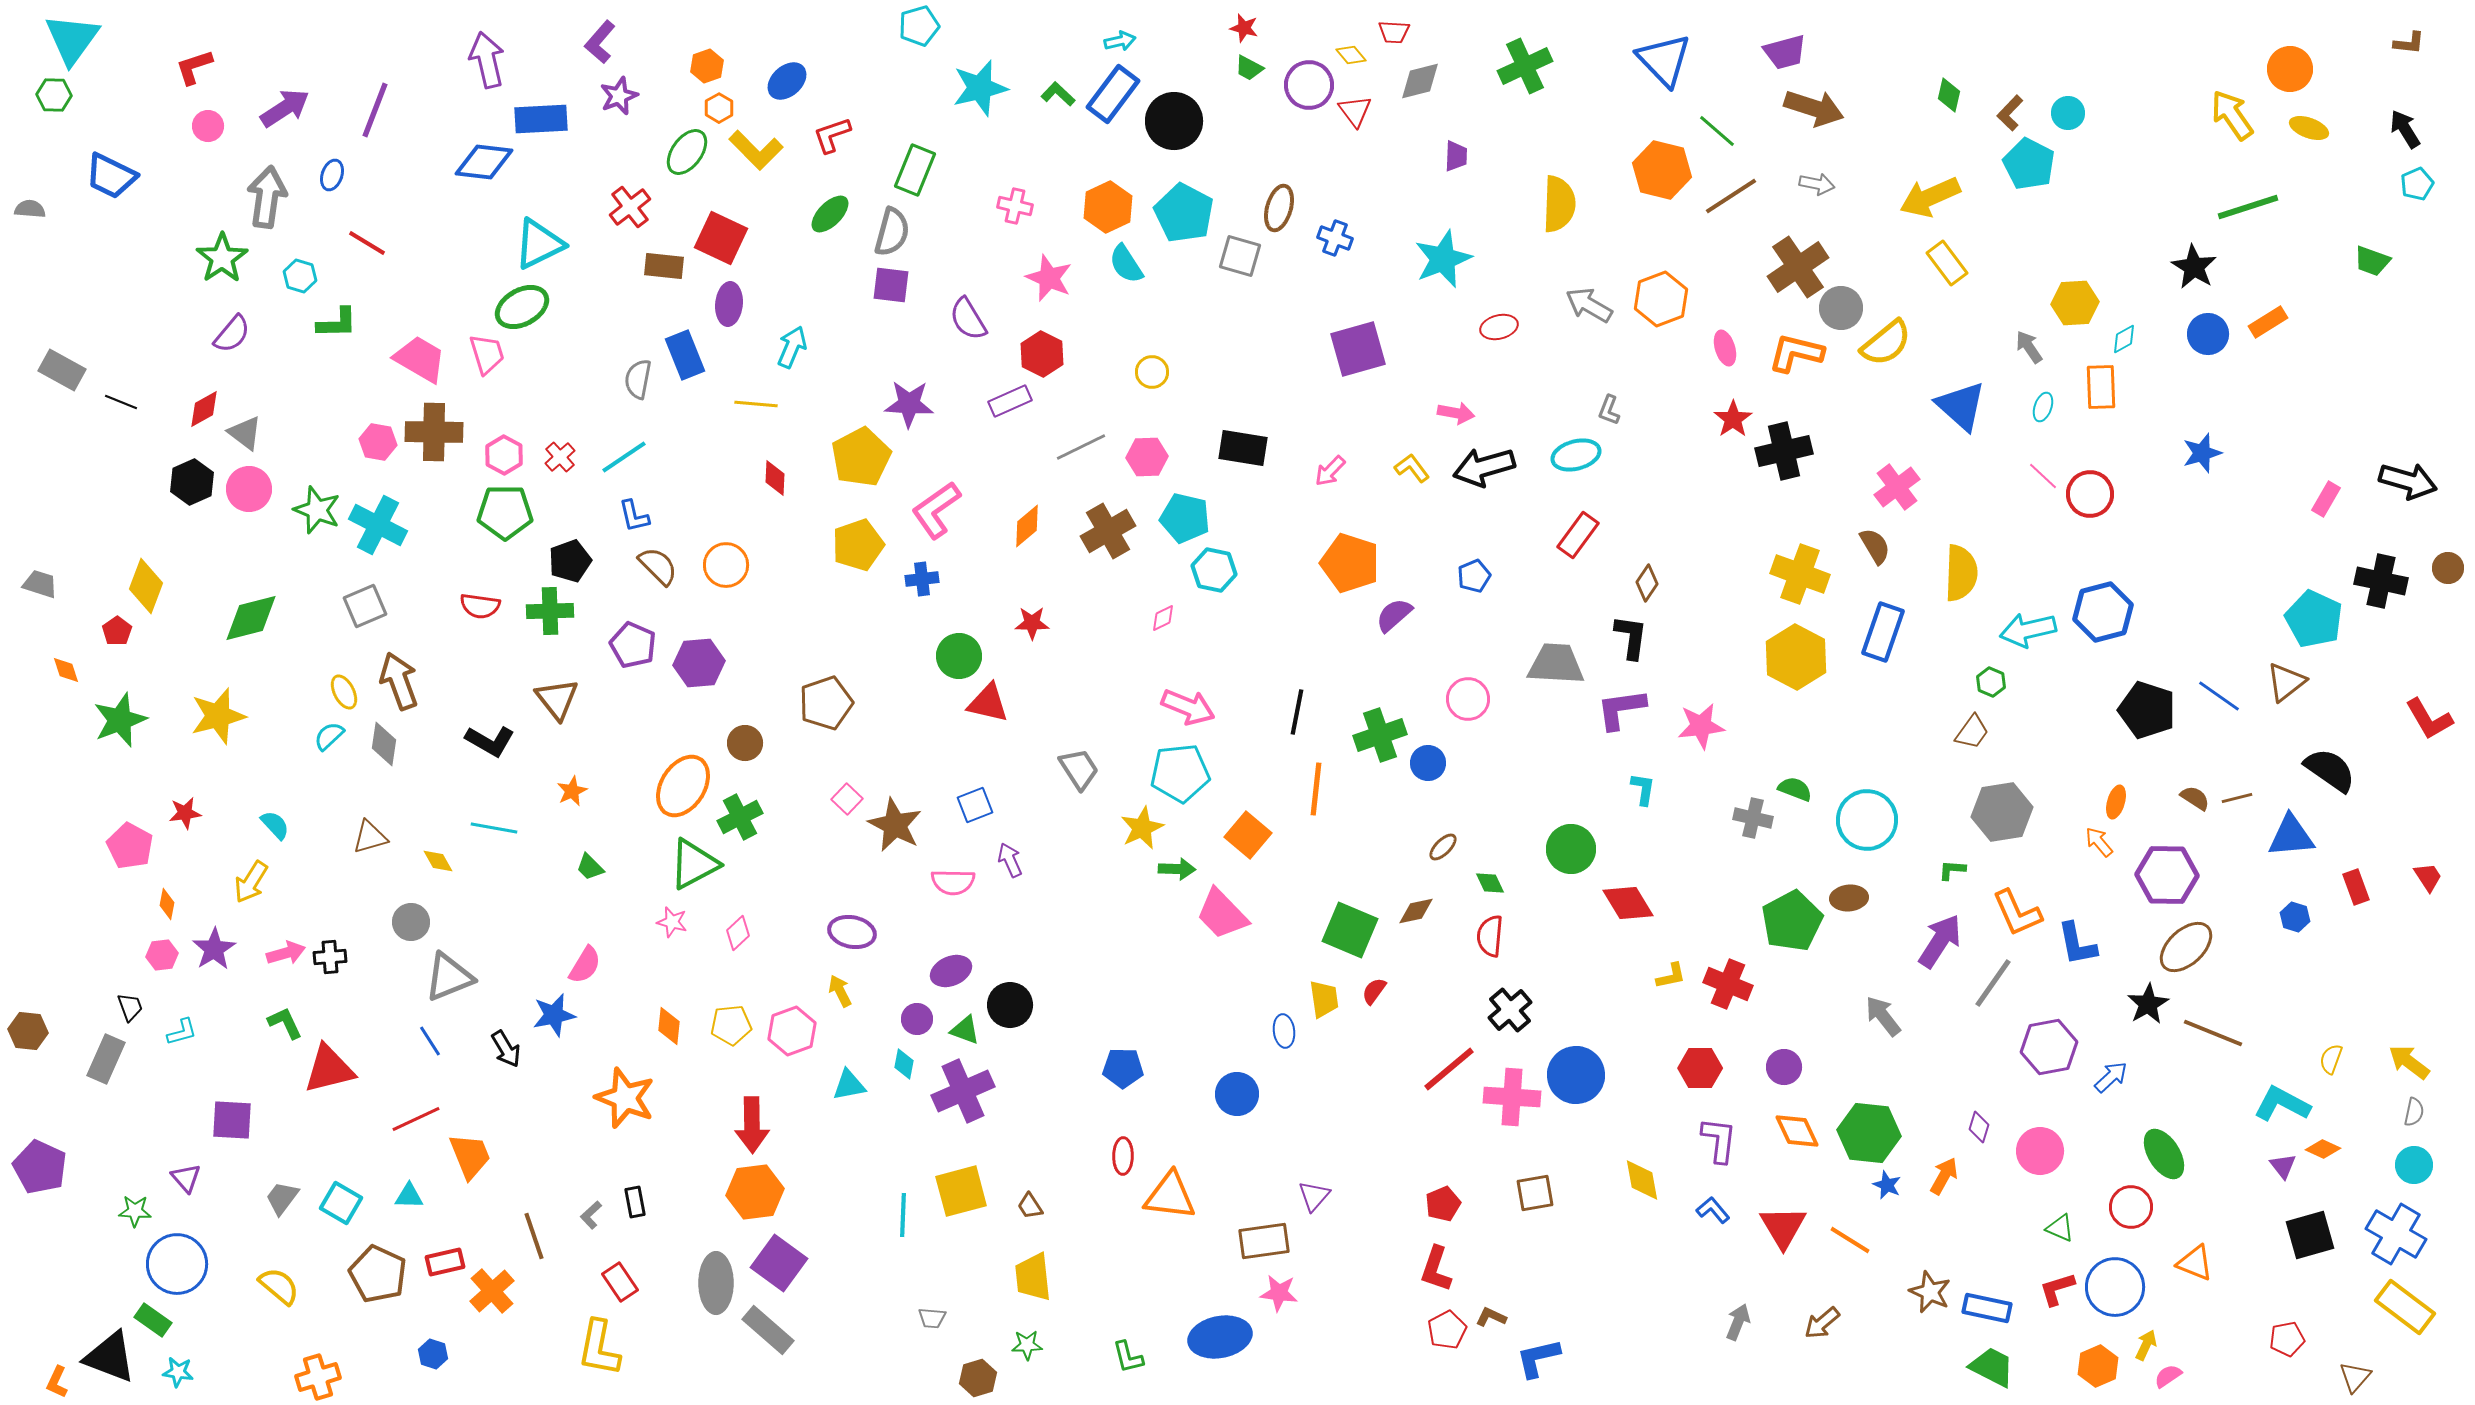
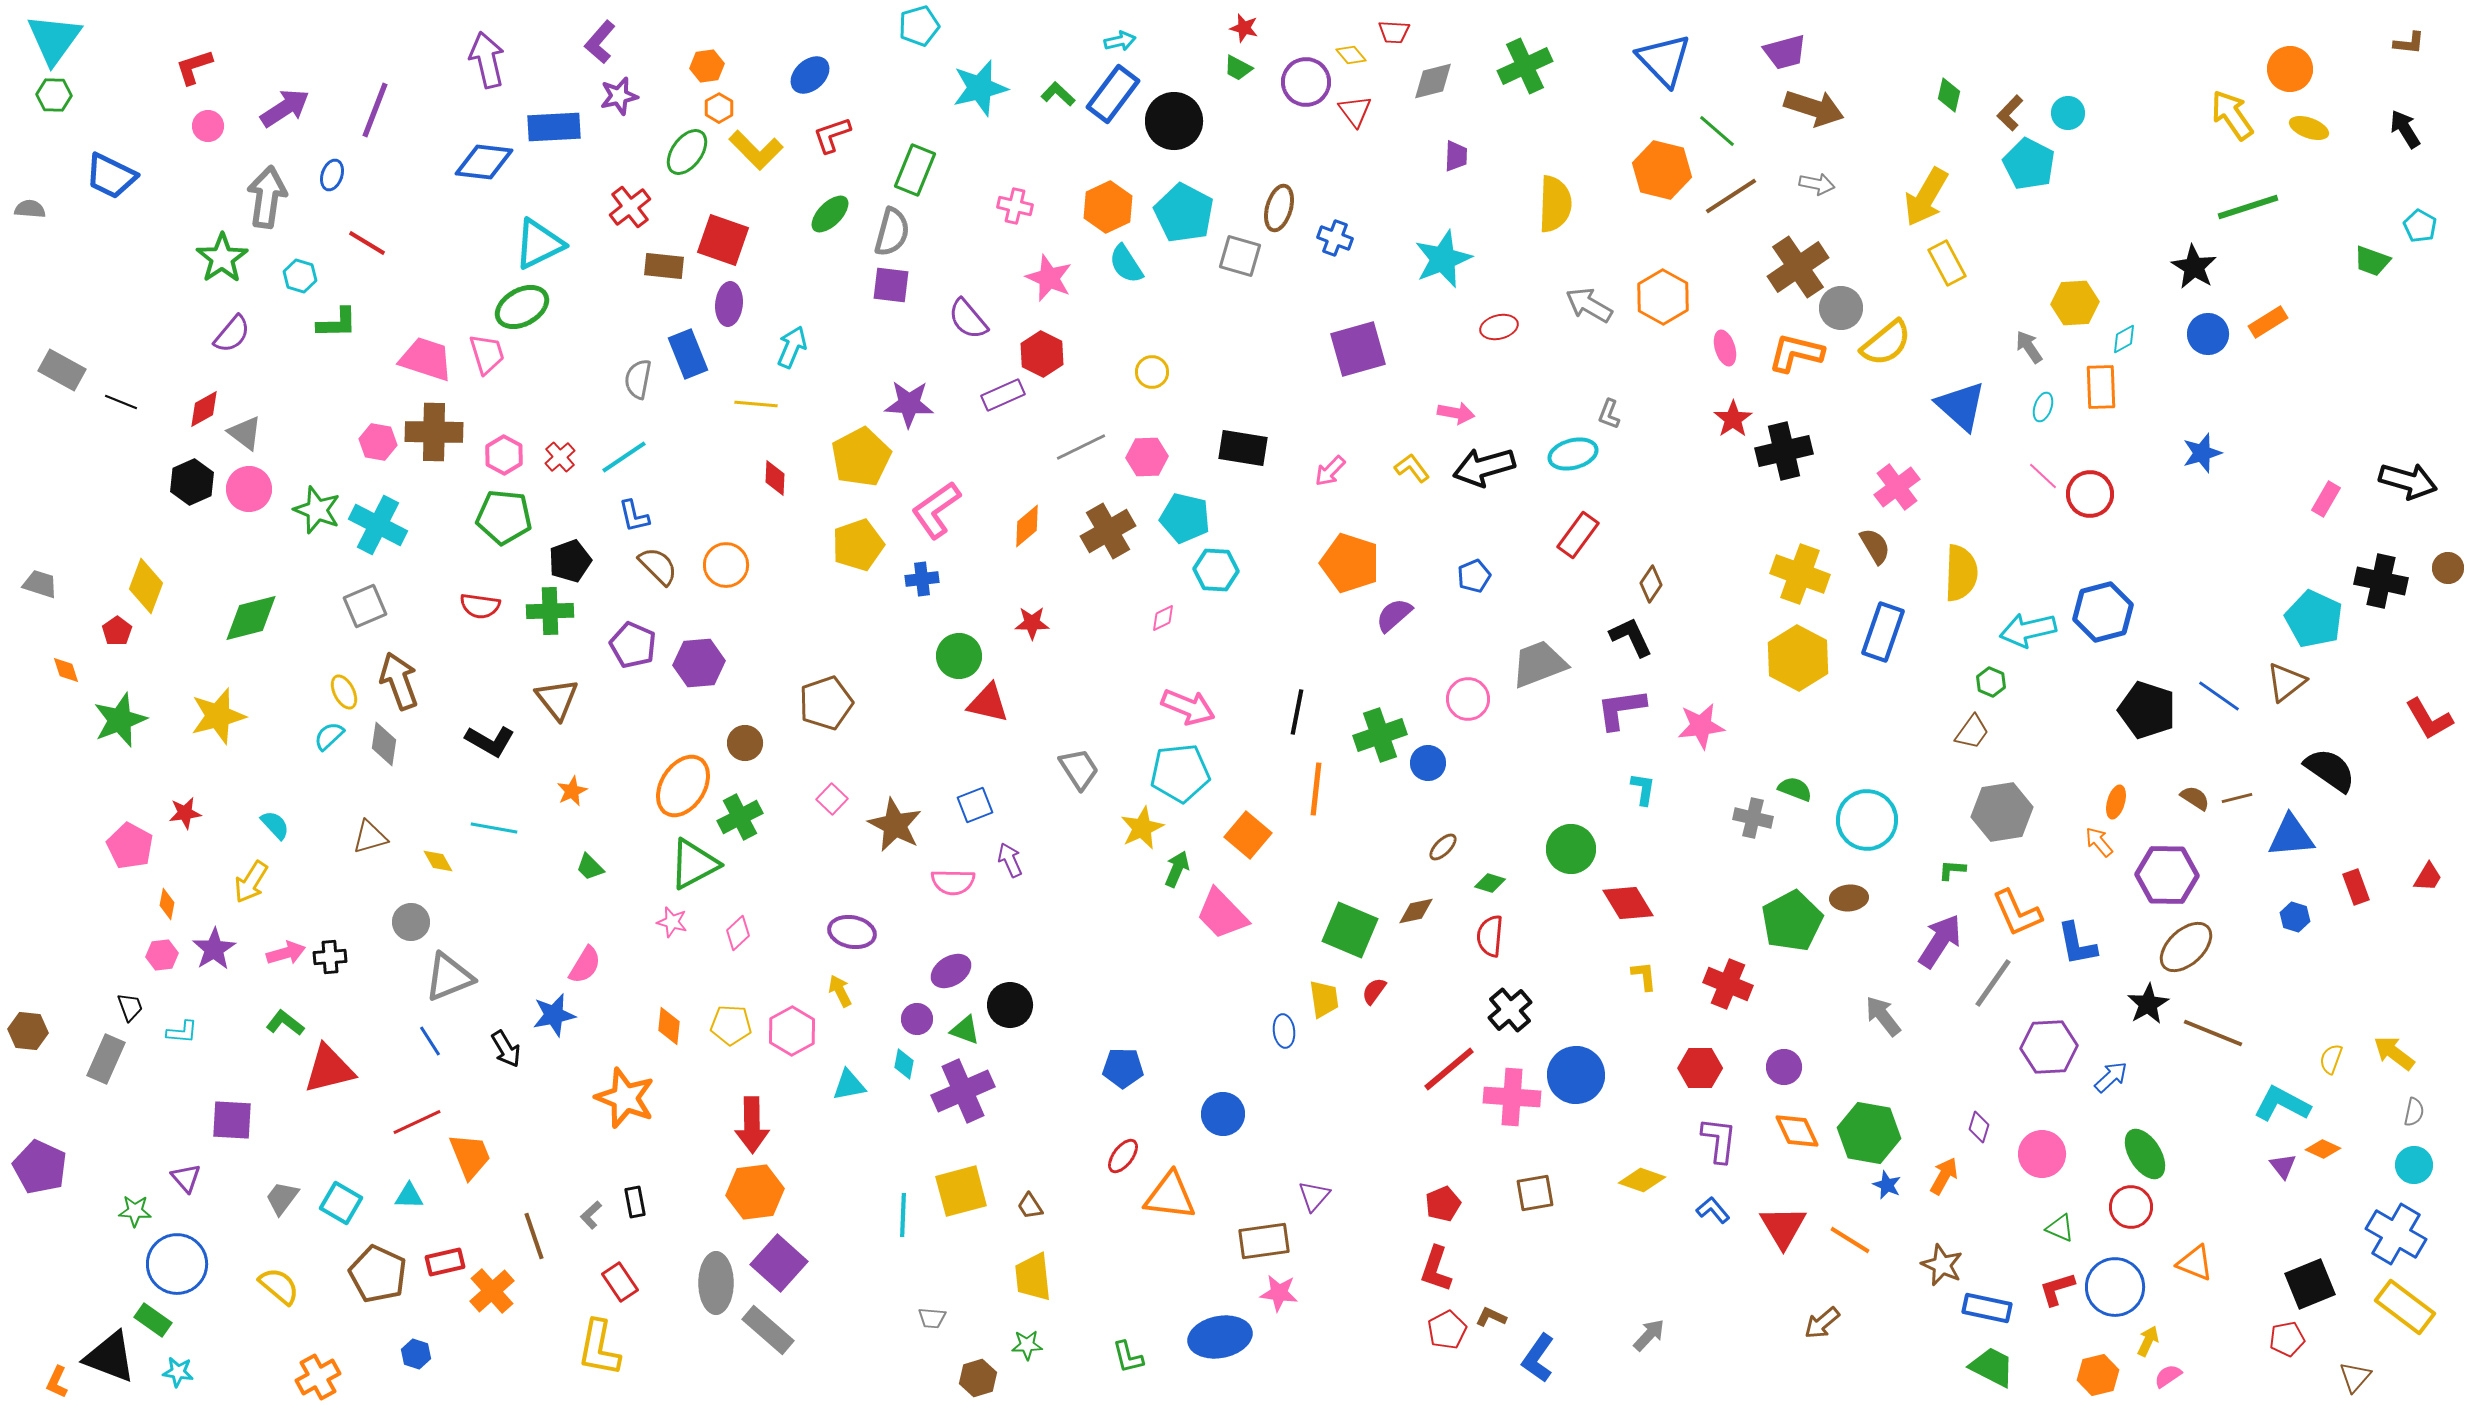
cyan triangle at (72, 39): moved 18 px left
orange hexagon at (707, 66): rotated 12 degrees clockwise
green trapezoid at (1249, 68): moved 11 px left
blue ellipse at (787, 81): moved 23 px right, 6 px up
gray diamond at (1420, 81): moved 13 px right
purple circle at (1309, 85): moved 3 px left, 3 px up
purple star at (619, 96): rotated 9 degrees clockwise
blue rectangle at (541, 119): moved 13 px right, 8 px down
cyan pentagon at (2417, 184): moved 3 px right, 42 px down; rotated 20 degrees counterclockwise
yellow arrow at (1930, 197): moved 4 px left; rotated 36 degrees counterclockwise
yellow semicircle at (1559, 204): moved 4 px left
red square at (721, 238): moved 2 px right, 2 px down; rotated 6 degrees counterclockwise
yellow rectangle at (1947, 263): rotated 9 degrees clockwise
orange hexagon at (1661, 299): moved 2 px right, 2 px up; rotated 10 degrees counterclockwise
purple semicircle at (968, 319): rotated 9 degrees counterclockwise
blue rectangle at (685, 355): moved 3 px right, 1 px up
pink trapezoid at (420, 359): moved 6 px right; rotated 12 degrees counterclockwise
purple rectangle at (1010, 401): moved 7 px left, 6 px up
gray L-shape at (1609, 410): moved 4 px down
cyan ellipse at (1576, 455): moved 3 px left, 1 px up
green pentagon at (505, 512): moved 1 px left, 5 px down; rotated 6 degrees clockwise
cyan hexagon at (1214, 570): moved 2 px right; rotated 9 degrees counterclockwise
brown diamond at (1647, 583): moved 4 px right, 1 px down
black L-shape at (1631, 637): rotated 33 degrees counterclockwise
yellow hexagon at (1796, 657): moved 2 px right, 1 px down
gray trapezoid at (1556, 664): moved 17 px left; rotated 24 degrees counterclockwise
pink square at (847, 799): moved 15 px left
green arrow at (1177, 869): rotated 69 degrees counterclockwise
red trapezoid at (2428, 877): rotated 64 degrees clockwise
green diamond at (1490, 883): rotated 48 degrees counterclockwise
purple ellipse at (951, 971): rotated 9 degrees counterclockwise
yellow L-shape at (1671, 976): moved 27 px left; rotated 84 degrees counterclockwise
green L-shape at (285, 1023): rotated 27 degrees counterclockwise
yellow pentagon at (731, 1025): rotated 9 degrees clockwise
pink hexagon at (792, 1031): rotated 9 degrees counterclockwise
cyan L-shape at (182, 1032): rotated 20 degrees clockwise
purple hexagon at (2049, 1047): rotated 8 degrees clockwise
yellow arrow at (2409, 1062): moved 15 px left, 9 px up
blue circle at (1237, 1094): moved 14 px left, 20 px down
red line at (416, 1119): moved 1 px right, 3 px down
green hexagon at (1869, 1133): rotated 4 degrees clockwise
pink circle at (2040, 1151): moved 2 px right, 3 px down
green ellipse at (2164, 1154): moved 19 px left
red ellipse at (1123, 1156): rotated 36 degrees clockwise
yellow diamond at (1642, 1180): rotated 60 degrees counterclockwise
black square at (2310, 1235): moved 49 px down; rotated 6 degrees counterclockwise
purple square at (779, 1263): rotated 6 degrees clockwise
brown star at (1930, 1292): moved 12 px right, 27 px up
gray arrow at (1738, 1322): moved 89 px left, 13 px down; rotated 21 degrees clockwise
yellow arrow at (2146, 1345): moved 2 px right, 4 px up
blue hexagon at (433, 1354): moved 17 px left
blue L-shape at (1538, 1358): rotated 42 degrees counterclockwise
orange hexagon at (2098, 1366): moved 9 px down; rotated 9 degrees clockwise
orange cross at (318, 1377): rotated 12 degrees counterclockwise
